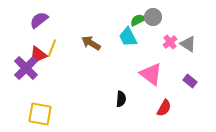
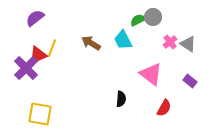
purple semicircle: moved 4 px left, 2 px up
cyan trapezoid: moved 5 px left, 3 px down
